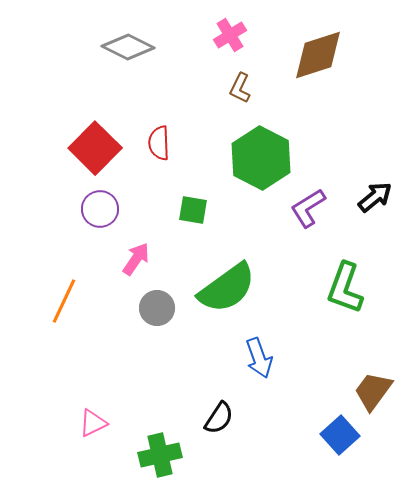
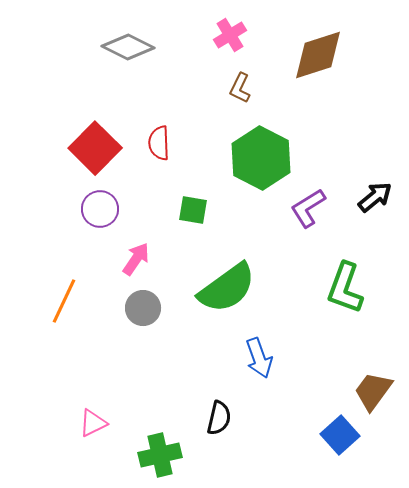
gray circle: moved 14 px left
black semicircle: rotated 20 degrees counterclockwise
